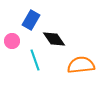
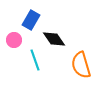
pink circle: moved 2 px right, 1 px up
orange semicircle: rotated 100 degrees counterclockwise
